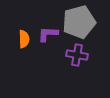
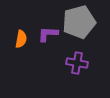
orange semicircle: moved 3 px left; rotated 12 degrees clockwise
purple cross: moved 8 px down
